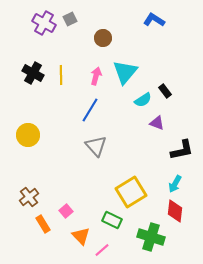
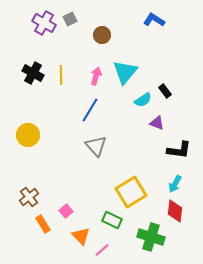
brown circle: moved 1 px left, 3 px up
black L-shape: moved 3 px left; rotated 20 degrees clockwise
